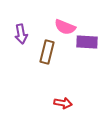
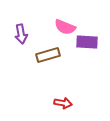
brown rectangle: moved 1 px right, 3 px down; rotated 60 degrees clockwise
